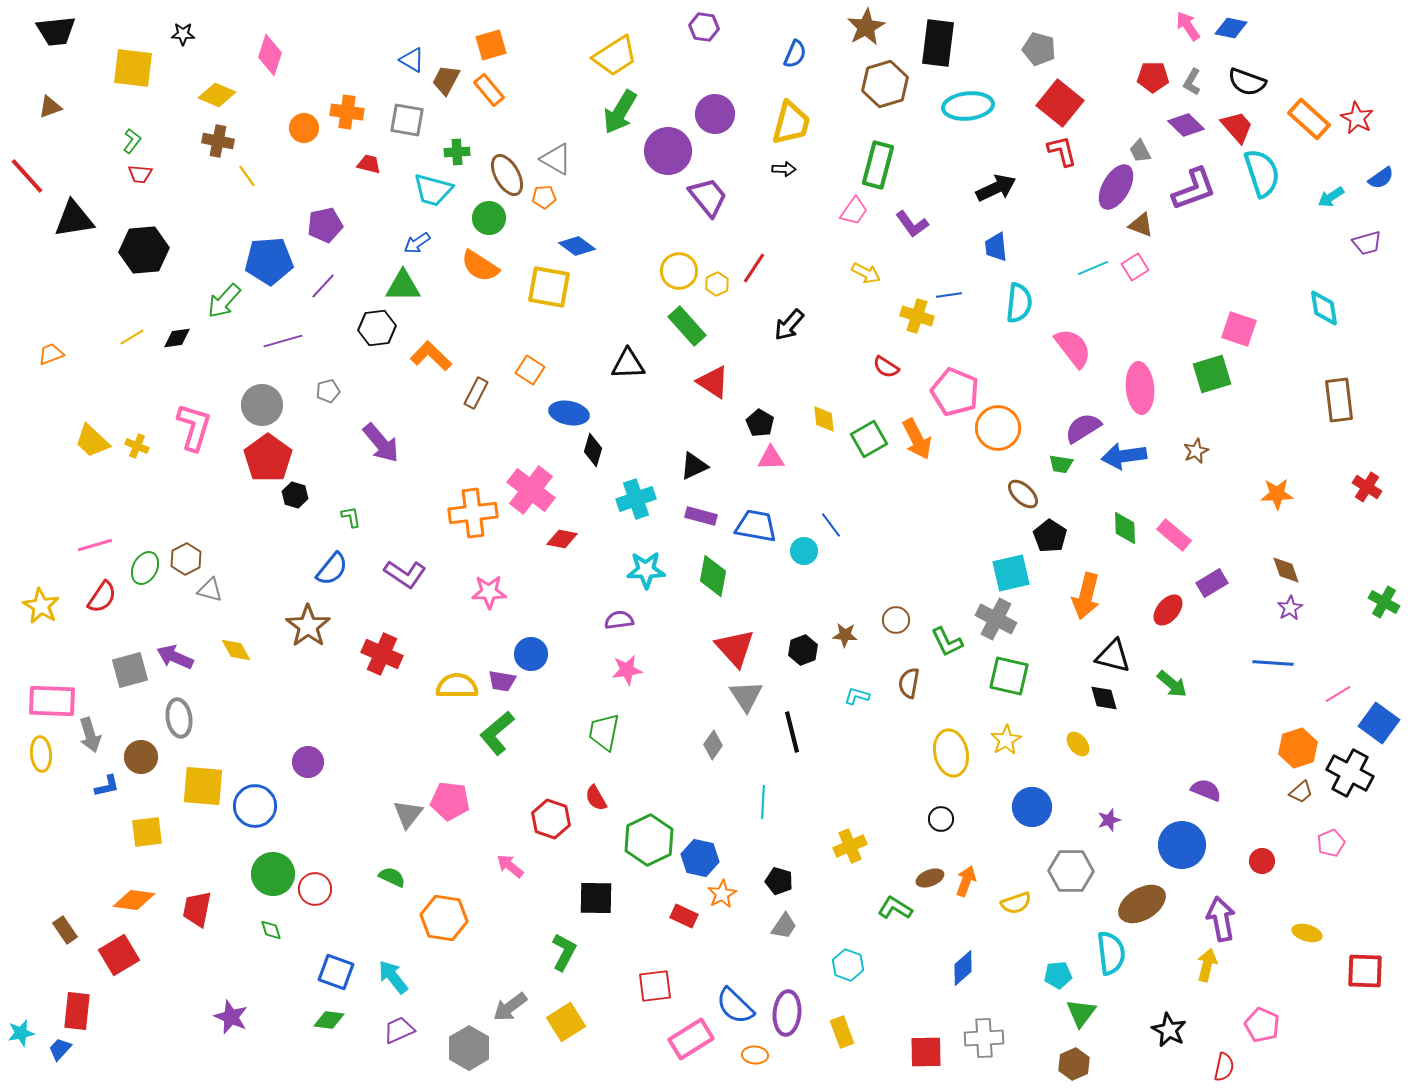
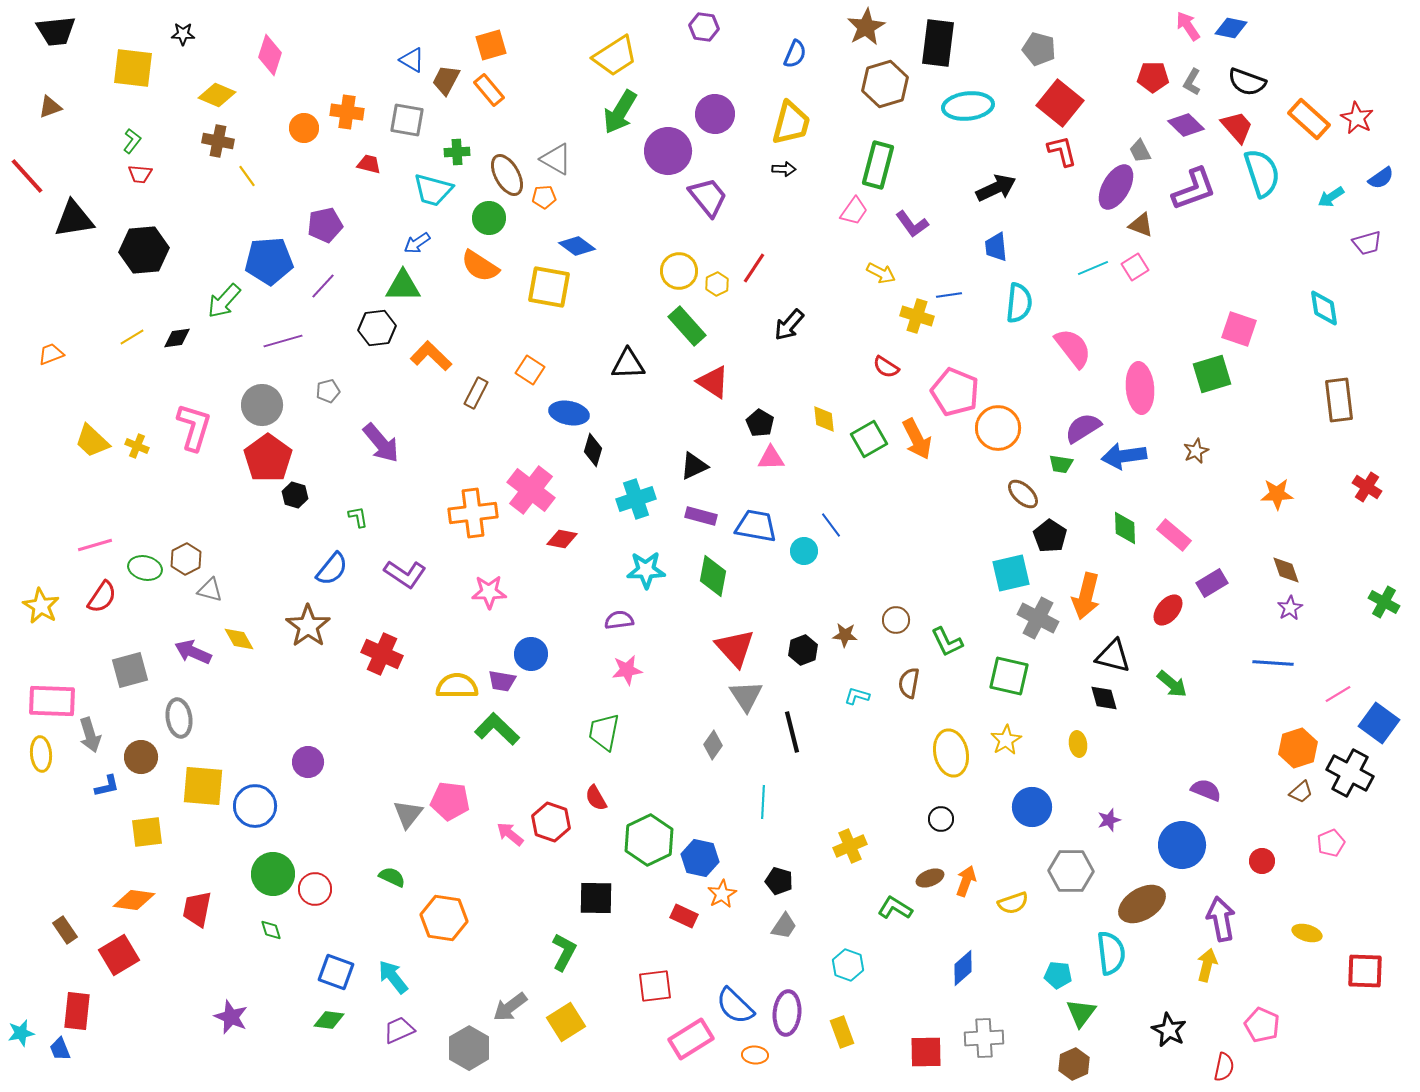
yellow arrow at (866, 273): moved 15 px right
green L-shape at (351, 517): moved 7 px right
green ellipse at (145, 568): rotated 76 degrees clockwise
gray cross at (996, 619): moved 42 px right, 1 px up
yellow diamond at (236, 650): moved 3 px right, 11 px up
purple arrow at (175, 657): moved 18 px right, 5 px up
green L-shape at (497, 733): moved 4 px up; rotated 84 degrees clockwise
yellow ellipse at (1078, 744): rotated 30 degrees clockwise
red hexagon at (551, 819): moved 3 px down
pink arrow at (510, 866): moved 32 px up
yellow semicircle at (1016, 903): moved 3 px left
cyan pentagon at (1058, 975): rotated 12 degrees clockwise
blue trapezoid at (60, 1049): rotated 65 degrees counterclockwise
